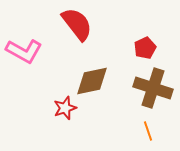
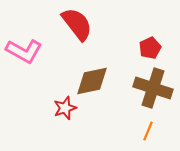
red pentagon: moved 5 px right
orange line: rotated 42 degrees clockwise
